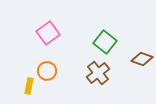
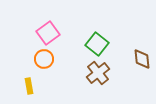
green square: moved 8 px left, 2 px down
brown diamond: rotated 65 degrees clockwise
orange circle: moved 3 px left, 12 px up
yellow rectangle: rotated 21 degrees counterclockwise
